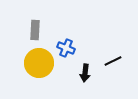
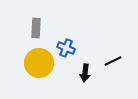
gray rectangle: moved 1 px right, 2 px up
